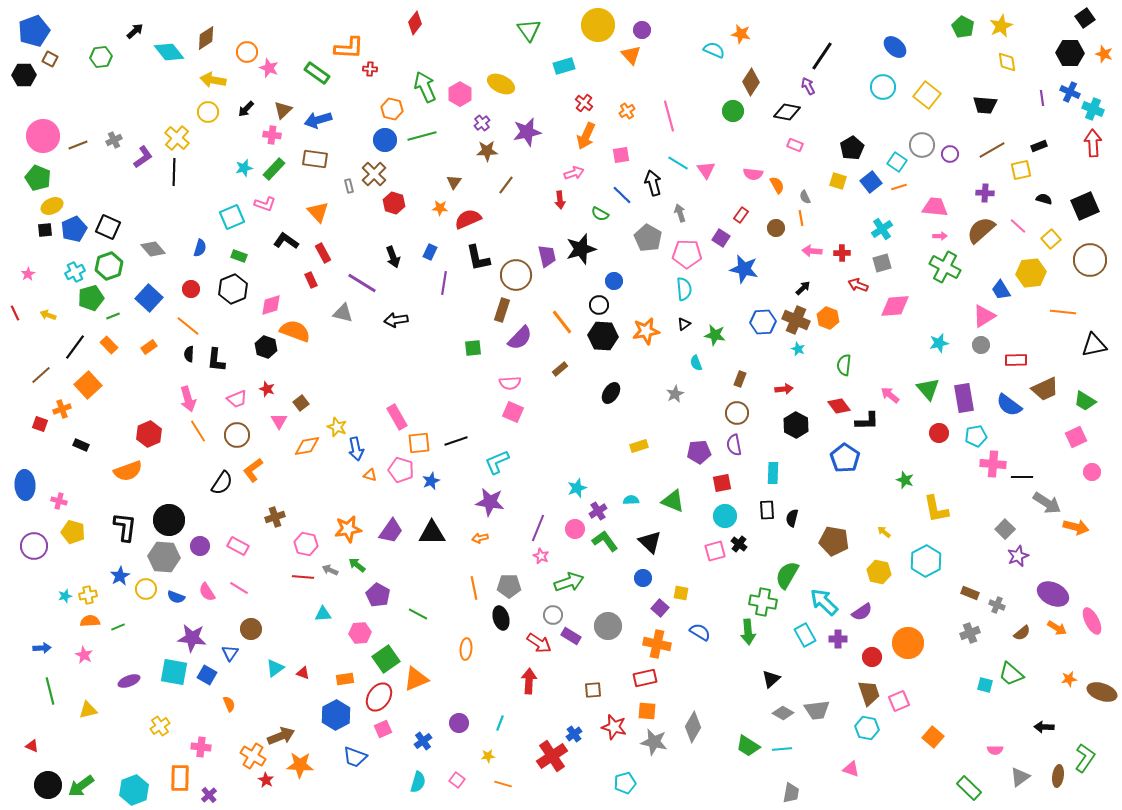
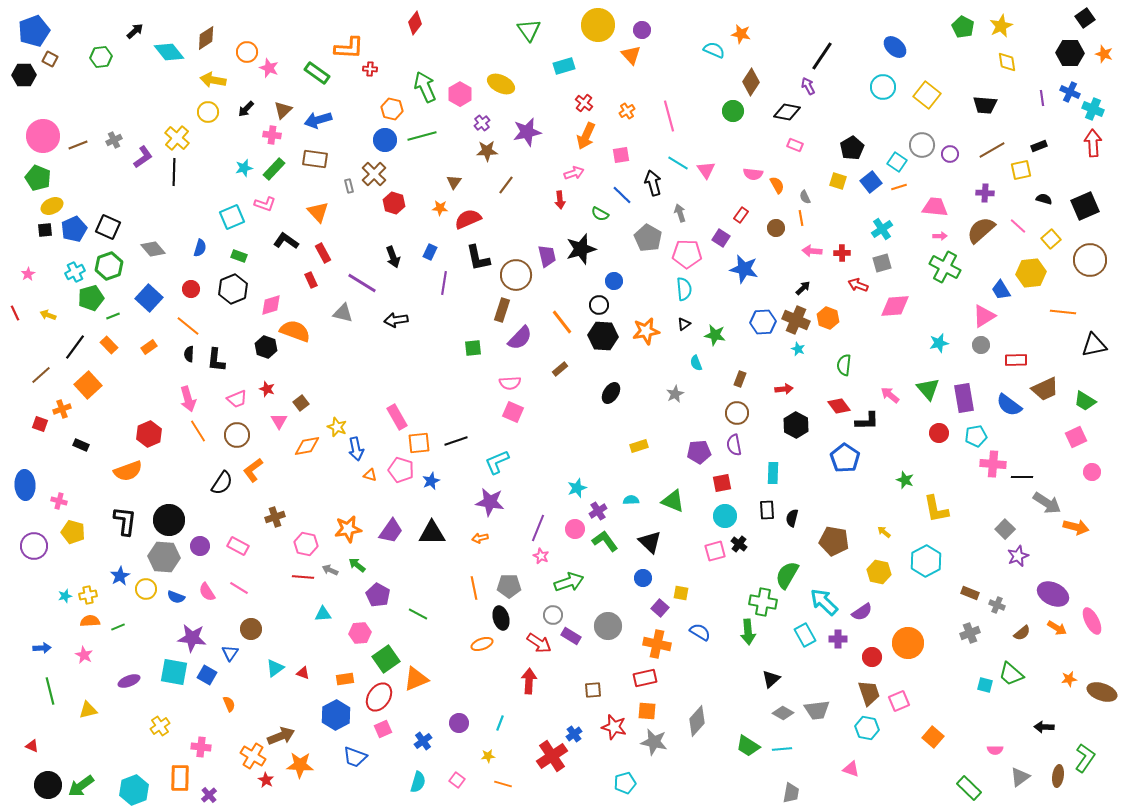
black L-shape at (125, 527): moved 6 px up
orange ellipse at (466, 649): moved 16 px right, 5 px up; rotated 65 degrees clockwise
gray diamond at (693, 727): moved 4 px right, 6 px up; rotated 12 degrees clockwise
